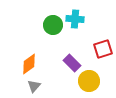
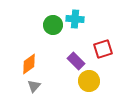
purple rectangle: moved 4 px right, 2 px up
